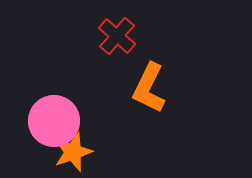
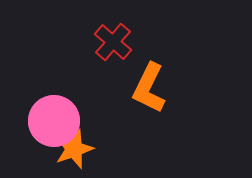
red cross: moved 4 px left, 6 px down
orange star: moved 1 px right, 3 px up
